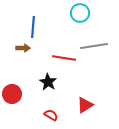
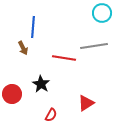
cyan circle: moved 22 px right
brown arrow: rotated 64 degrees clockwise
black star: moved 7 px left, 2 px down
red triangle: moved 1 px right, 2 px up
red semicircle: rotated 88 degrees clockwise
